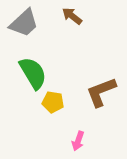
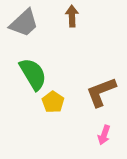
brown arrow: rotated 50 degrees clockwise
green semicircle: moved 1 px down
yellow pentagon: rotated 25 degrees clockwise
pink arrow: moved 26 px right, 6 px up
